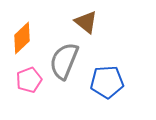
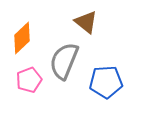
blue pentagon: moved 1 px left
